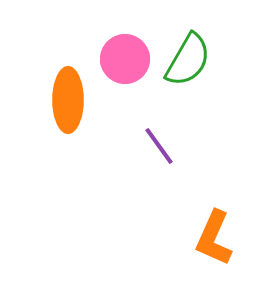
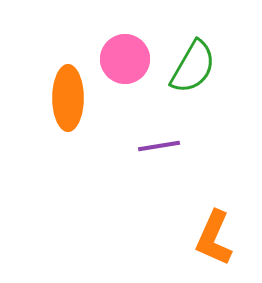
green semicircle: moved 5 px right, 7 px down
orange ellipse: moved 2 px up
purple line: rotated 63 degrees counterclockwise
